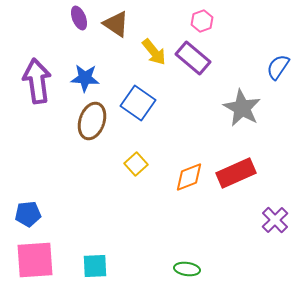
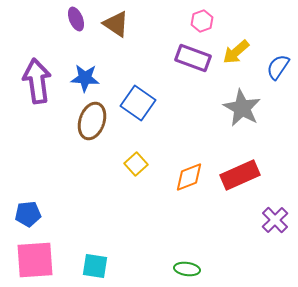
purple ellipse: moved 3 px left, 1 px down
yellow arrow: moved 82 px right; rotated 88 degrees clockwise
purple rectangle: rotated 20 degrees counterclockwise
red rectangle: moved 4 px right, 2 px down
cyan square: rotated 12 degrees clockwise
